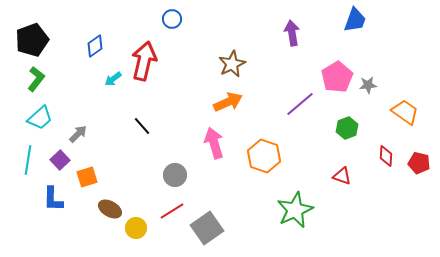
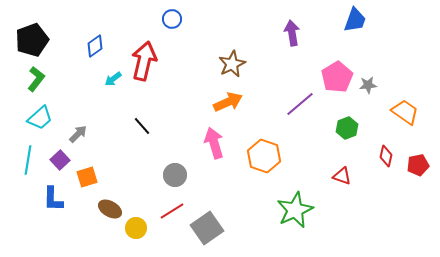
red diamond: rotated 10 degrees clockwise
red pentagon: moved 1 px left, 2 px down; rotated 25 degrees counterclockwise
